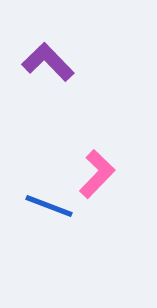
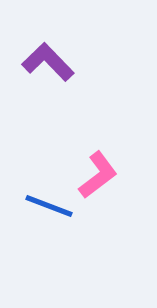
pink L-shape: moved 1 px right, 1 px down; rotated 9 degrees clockwise
